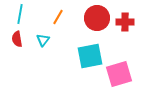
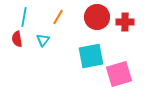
cyan line: moved 4 px right, 3 px down
red circle: moved 1 px up
cyan square: moved 1 px right
